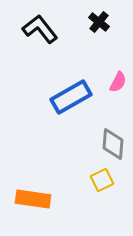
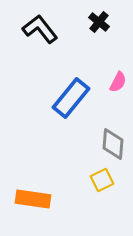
blue rectangle: moved 1 px down; rotated 21 degrees counterclockwise
